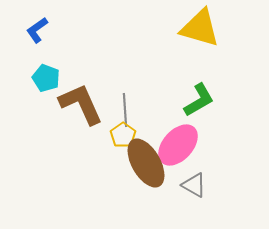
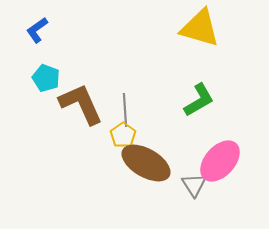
pink ellipse: moved 42 px right, 16 px down
brown ellipse: rotated 30 degrees counterclockwise
gray triangle: rotated 28 degrees clockwise
